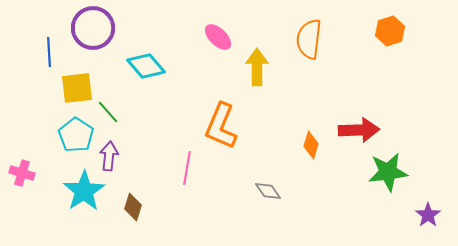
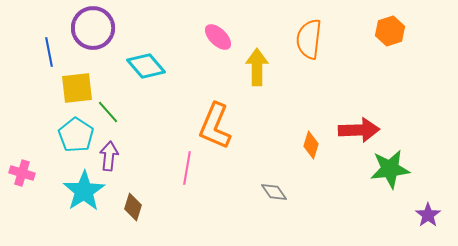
blue line: rotated 8 degrees counterclockwise
orange L-shape: moved 6 px left
green star: moved 2 px right, 3 px up
gray diamond: moved 6 px right, 1 px down
